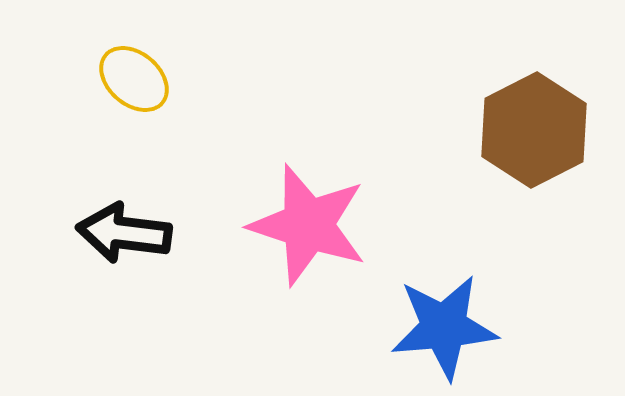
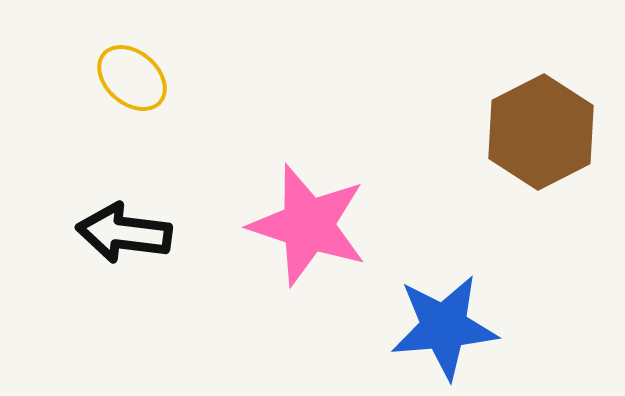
yellow ellipse: moved 2 px left, 1 px up
brown hexagon: moved 7 px right, 2 px down
